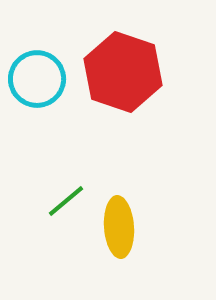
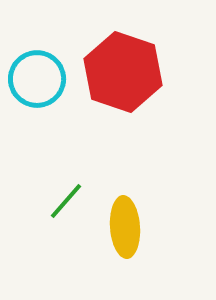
green line: rotated 9 degrees counterclockwise
yellow ellipse: moved 6 px right
